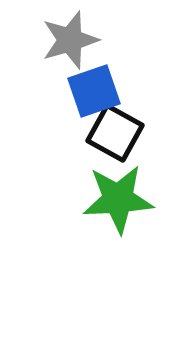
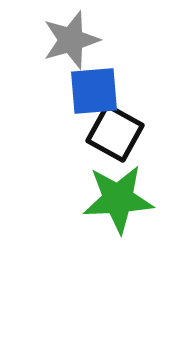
gray star: moved 1 px right
blue square: rotated 14 degrees clockwise
